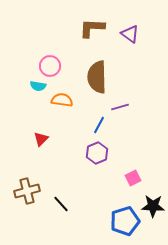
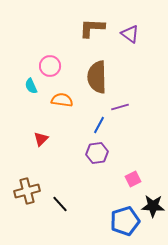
cyan semicircle: moved 7 px left; rotated 56 degrees clockwise
purple hexagon: rotated 15 degrees clockwise
pink square: moved 1 px down
black line: moved 1 px left
